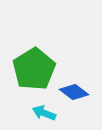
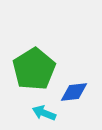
blue diamond: rotated 44 degrees counterclockwise
